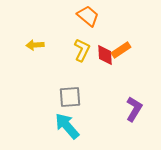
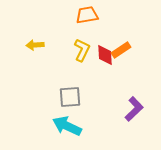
orange trapezoid: moved 1 px left, 1 px up; rotated 50 degrees counterclockwise
purple L-shape: rotated 15 degrees clockwise
cyan arrow: rotated 24 degrees counterclockwise
